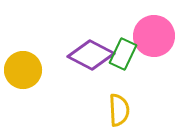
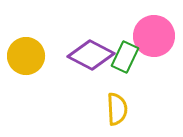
green rectangle: moved 2 px right, 3 px down
yellow circle: moved 3 px right, 14 px up
yellow semicircle: moved 2 px left, 1 px up
